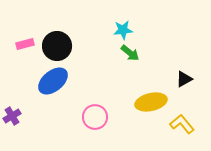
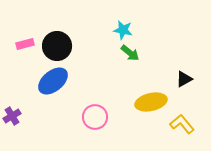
cyan star: rotated 18 degrees clockwise
